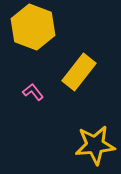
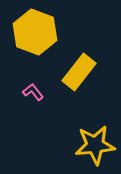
yellow hexagon: moved 2 px right, 5 px down
